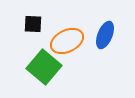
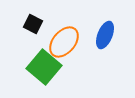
black square: rotated 24 degrees clockwise
orange ellipse: moved 3 px left, 1 px down; rotated 24 degrees counterclockwise
